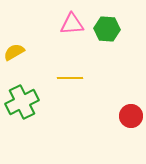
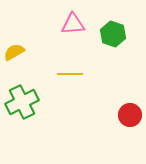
pink triangle: moved 1 px right
green hexagon: moved 6 px right, 5 px down; rotated 15 degrees clockwise
yellow line: moved 4 px up
red circle: moved 1 px left, 1 px up
